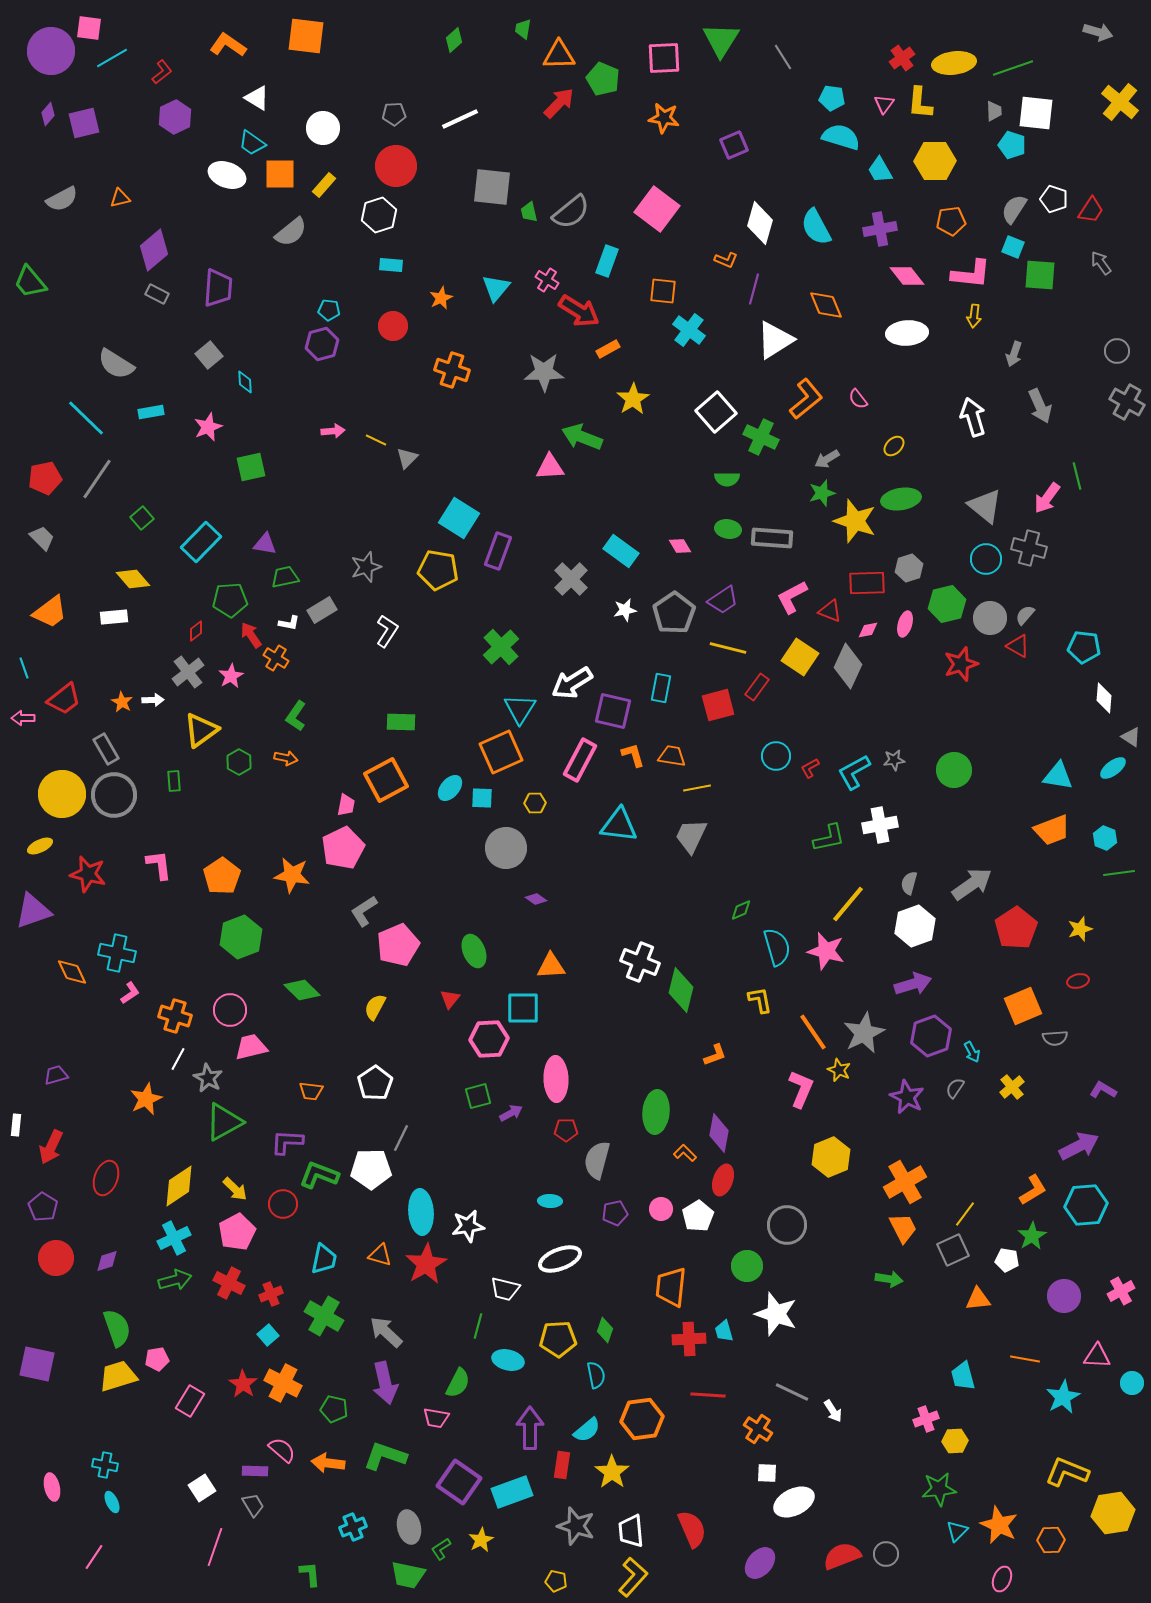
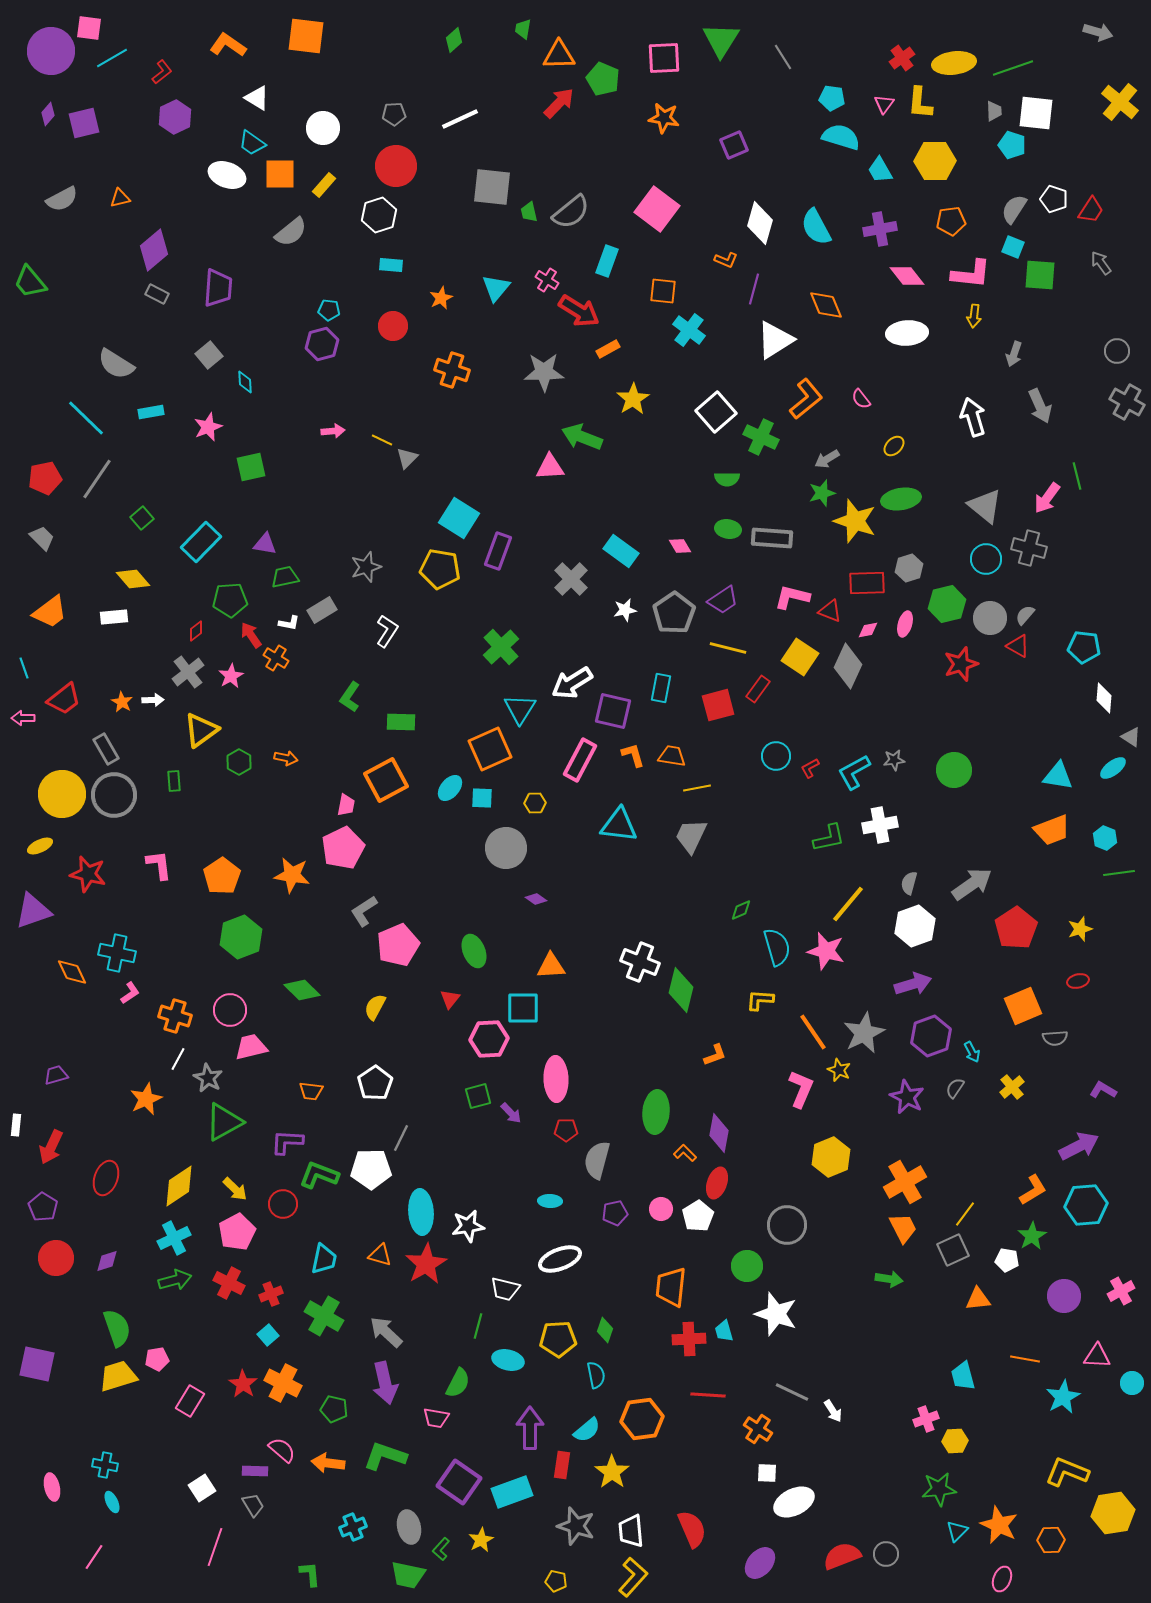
pink semicircle at (858, 399): moved 3 px right
yellow line at (376, 440): moved 6 px right
yellow pentagon at (438, 570): moved 2 px right, 1 px up
pink L-shape at (792, 597): rotated 42 degrees clockwise
red rectangle at (757, 687): moved 1 px right, 2 px down
green L-shape at (296, 716): moved 54 px right, 19 px up
orange square at (501, 752): moved 11 px left, 3 px up
yellow L-shape at (760, 1000): rotated 76 degrees counterclockwise
purple arrow at (511, 1113): rotated 75 degrees clockwise
red ellipse at (723, 1180): moved 6 px left, 3 px down
green L-shape at (441, 1549): rotated 15 degrees counterclockwise
